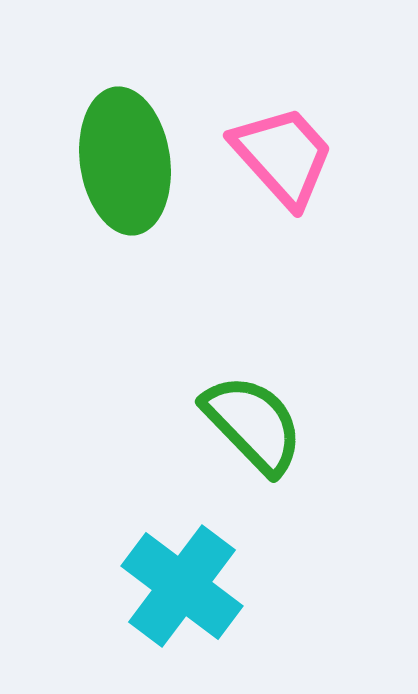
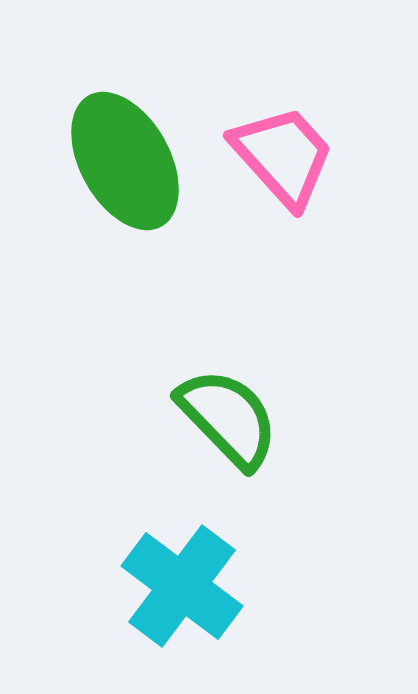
green ellipse: rotated 21 degrees counterclockwise
green semicircle: moved 25 px left, 6 px up
